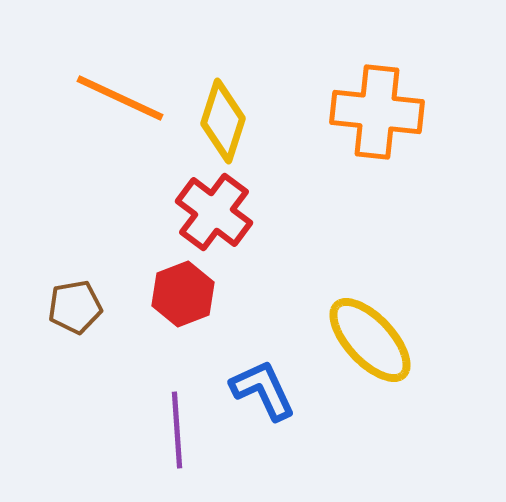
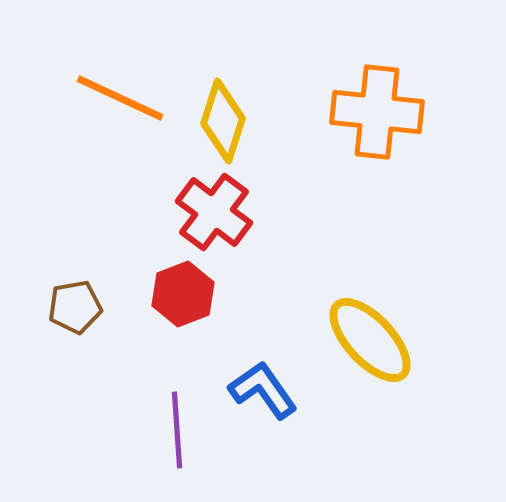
blue L-shape: rotated 10 degrees counterclockwise
